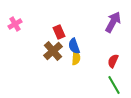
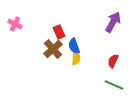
pink cross: rotated 32 degrees counterclockwise
brown cross: moved 2 px up
green line: rotated 36 degrees counterclockwise
